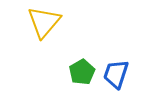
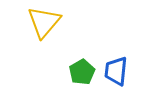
blue trapezoid: moved 3 px up; rotated 12 degrees counterclockwise
